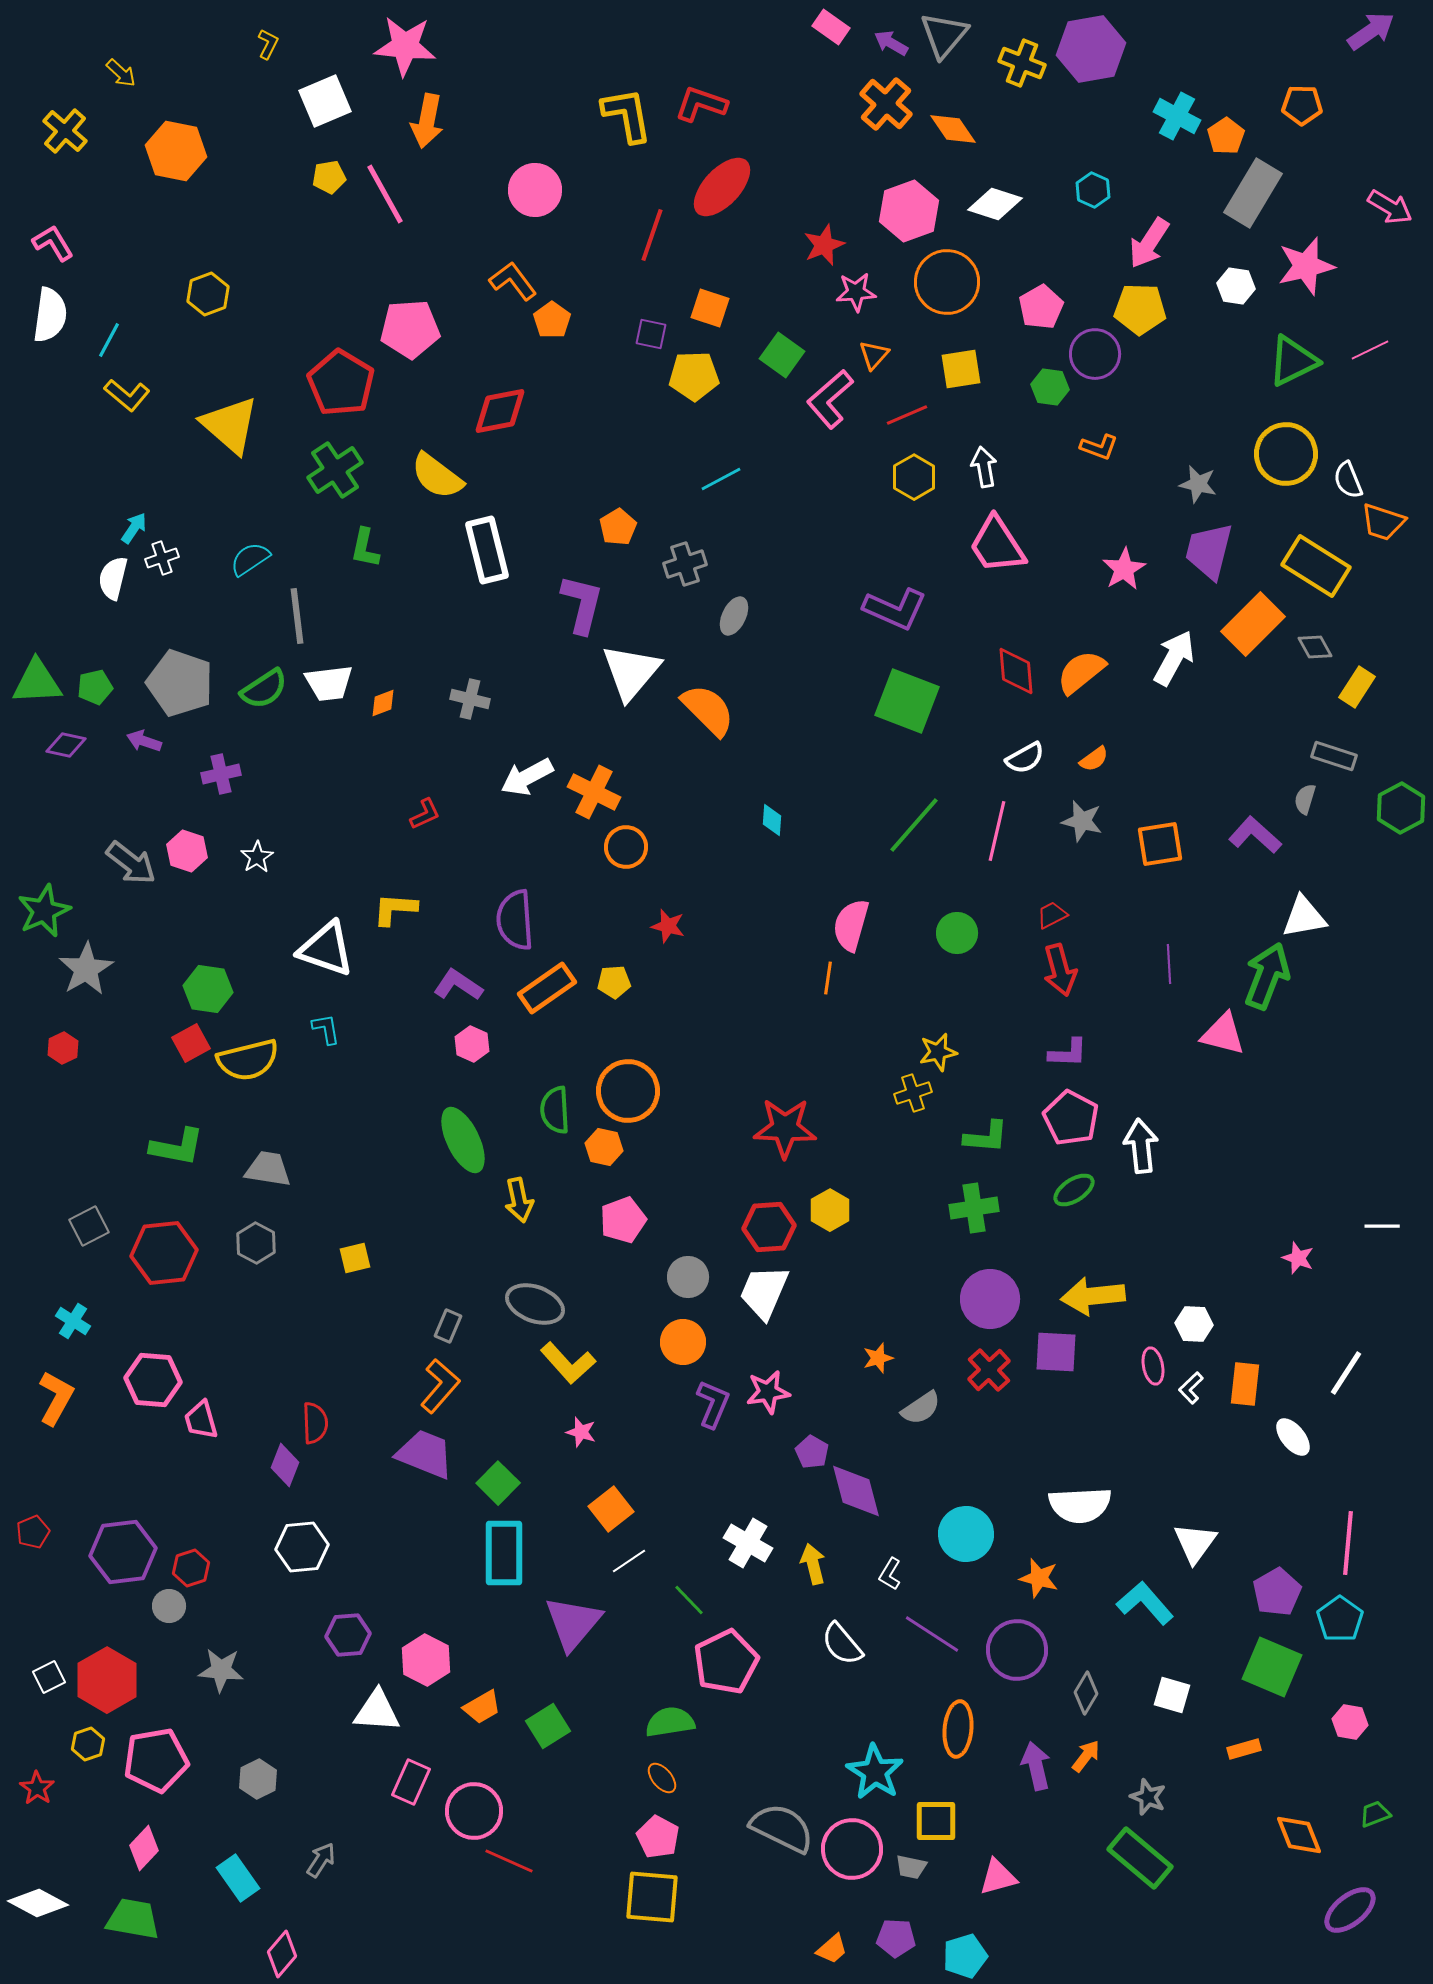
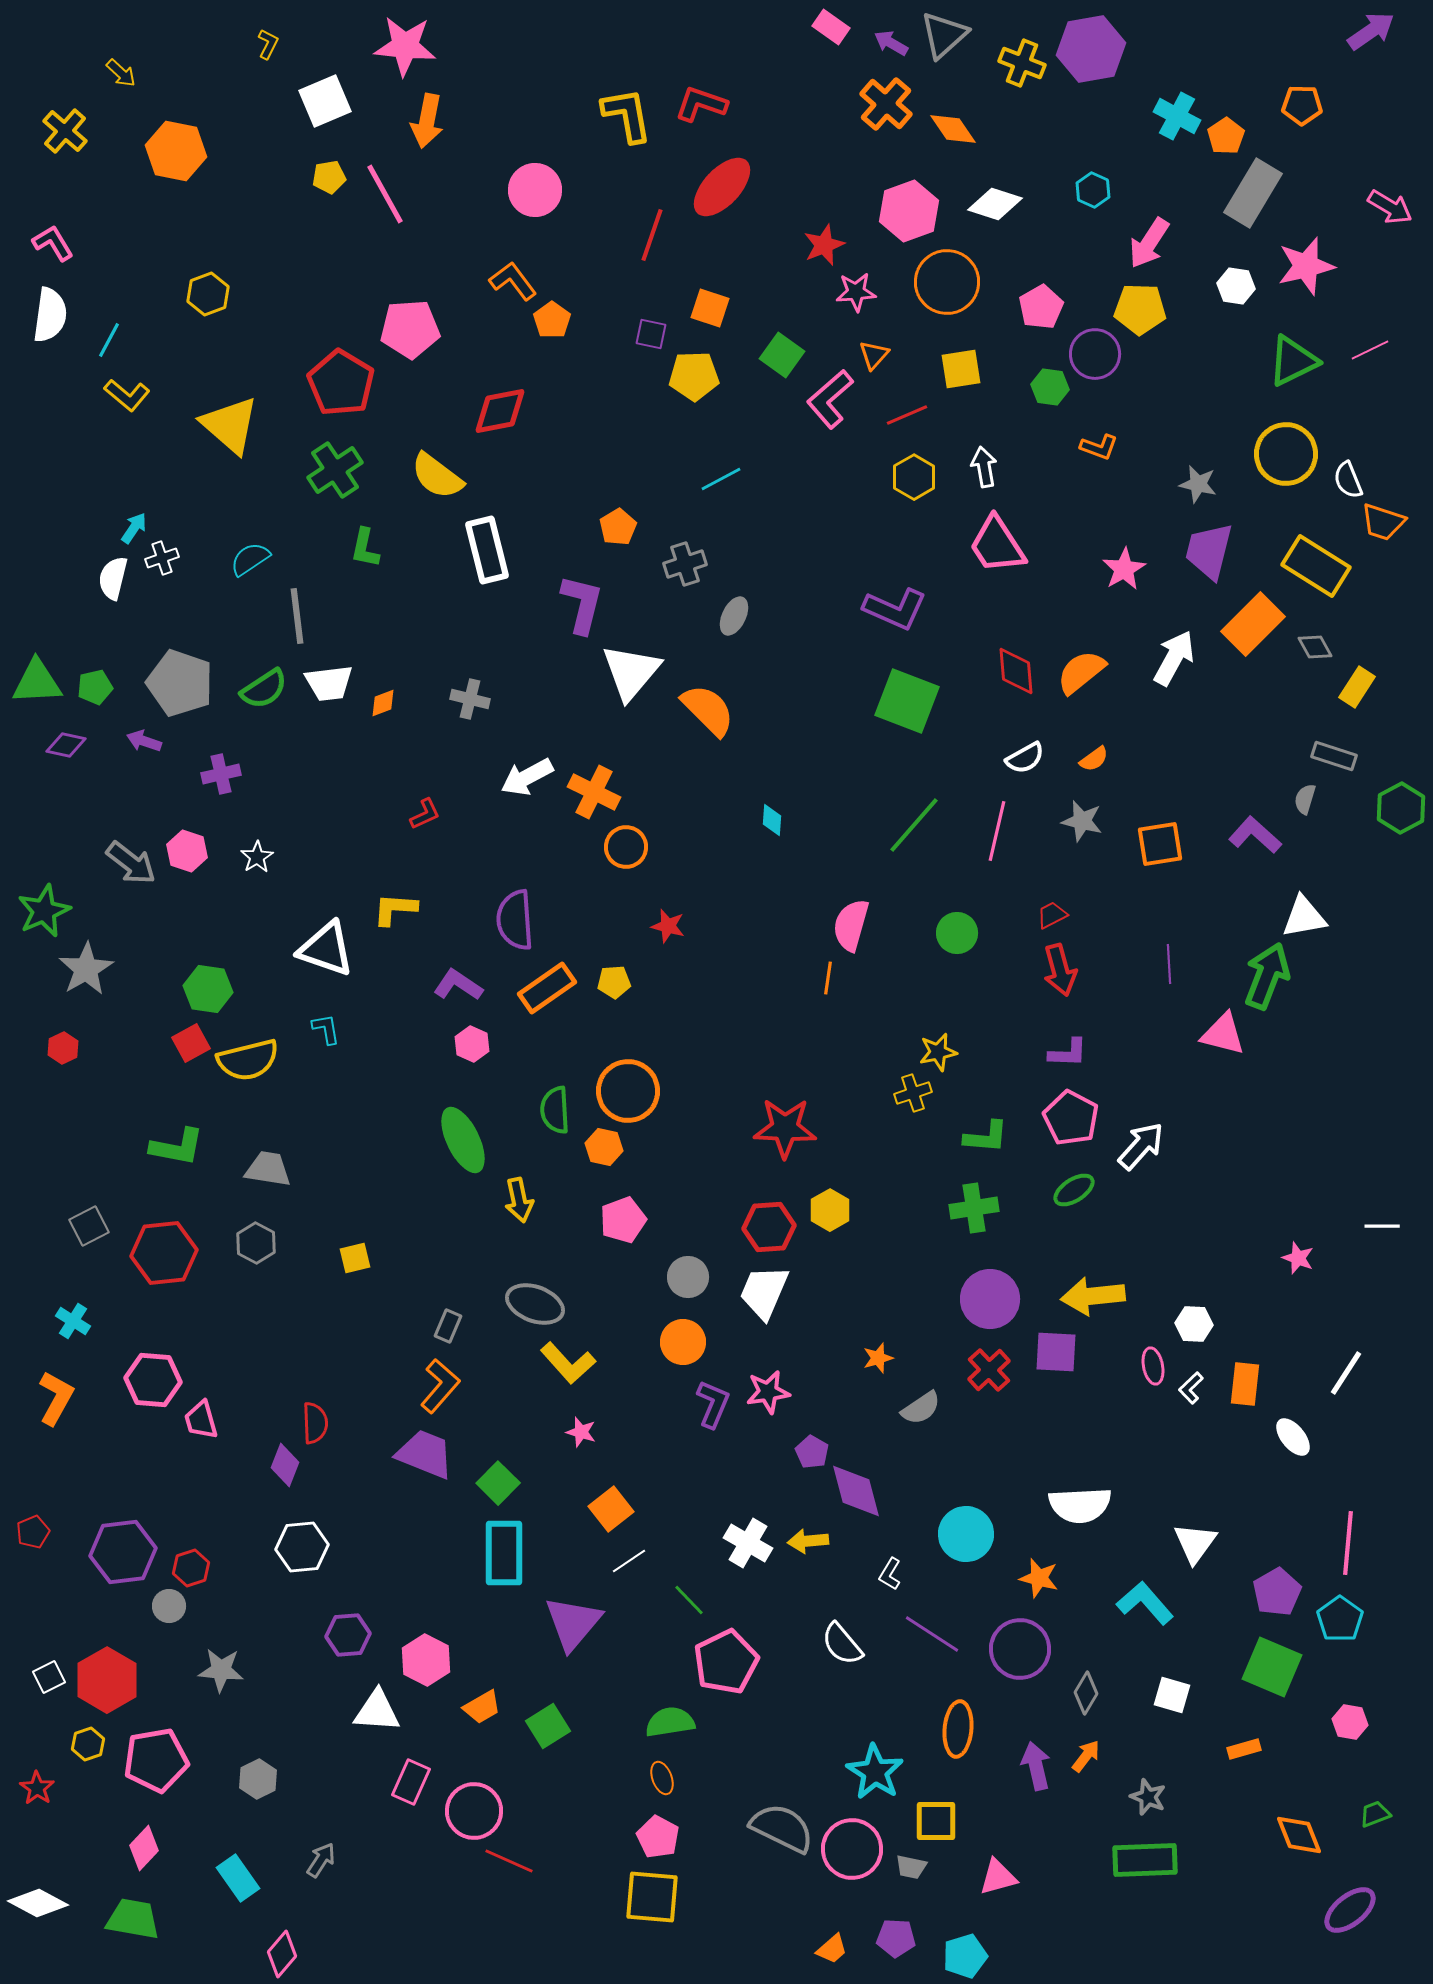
gray triangle at (944, 35): rotated 8 degrees clockwise
white arrow at (1141, 1146): rotated 48 degrees clockwise
yellow arrow at (813, 1564): moved 5 px left, 23 px up; rotated 81 degrees counterclockwise
purple circle at (1017, 1650): moved 3 px right, 1 px up
orange ellipse at (662, 1778): rotated 20 degrees clockwise
green rectangle at (1140, 1858): moved 5 px right, 2 px down; rotated 42 degrees counterclockwise
